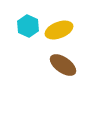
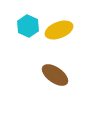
brown ellipse: moved 8 px left, 10 px down
